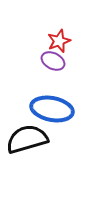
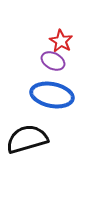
red star: moved 2 px right; rotated 20 degrees counterclockwise
blue ellipse: moved 14 px up
